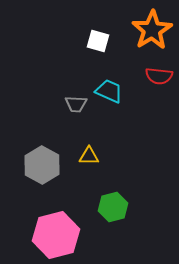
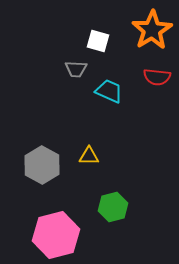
red semicircle: moved 2 px left, 1 px down
gray trapezoid: moved 35 px up
